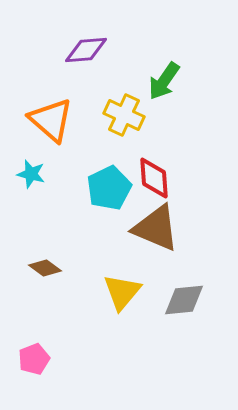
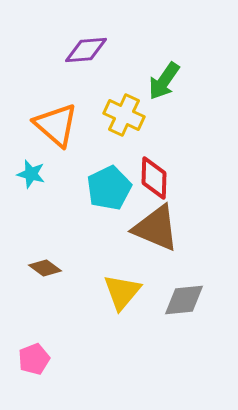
orange triangle: moved 5 px right, 5 px down
red diamond: rotated 6 degrees clockwise
